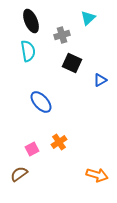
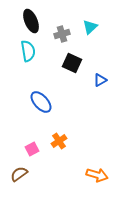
cyan triangle: moved 2 px right, 9 px down
gray cross: moved 1 px up
orange cross: moved 1 px up
